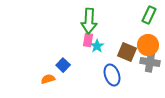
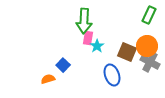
green arrow: moved 5 px left
pink rectangle: moved 2 px up
orange circle: moved 1 px left, 1 px down
gray cross: rotated 18 degrees clockwise
